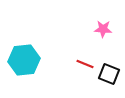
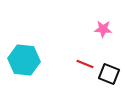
cyan hexagon: rotated 12 degrees clockwise
